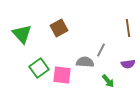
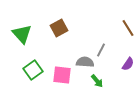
brown line: rotated 24 degrees counterclockwise
purple semicircle: rotated 48 degrees counterclockwise
green square: moved 6 px left, 2 px down
green arrow: moved 11 px left
